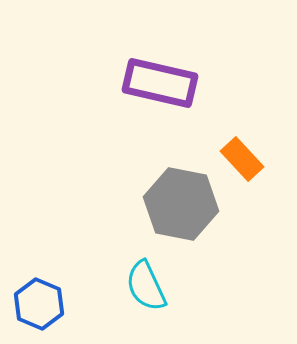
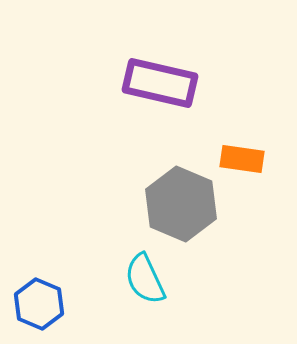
orange rectangle: rotated 39 degrees counterclockwise
gray hexagon: rotated 12 degrees clockwise
cyan semicircle: moved 1 px left, 7 px up
